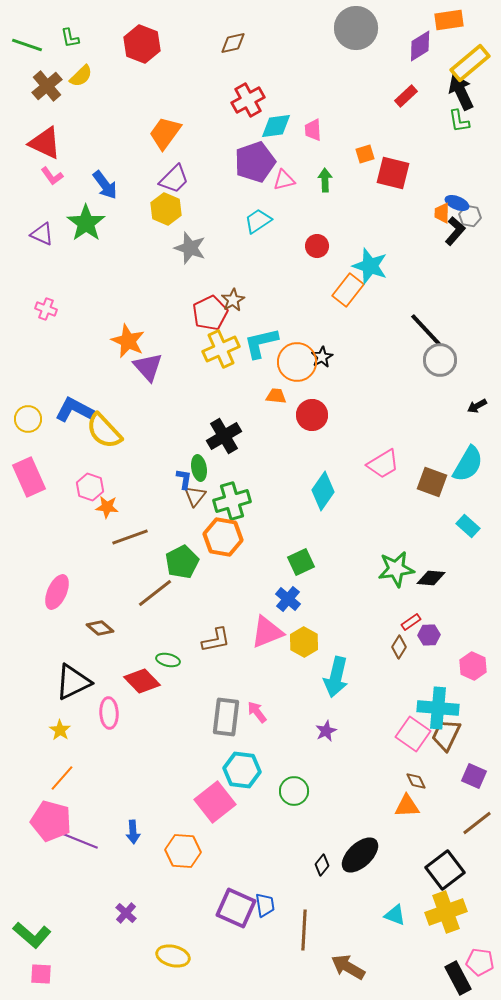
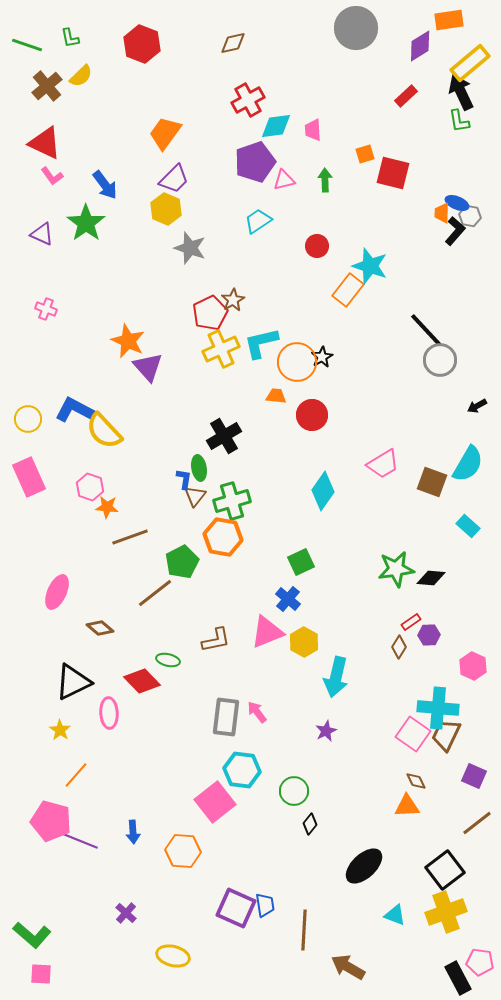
orange line at (62, 778): moved 14 px right, 3 px up
black ellipse at (360, 855): moved 4 px right, 11 px down
black diamond at (322, 865): moved 12 px left, 41 px up
